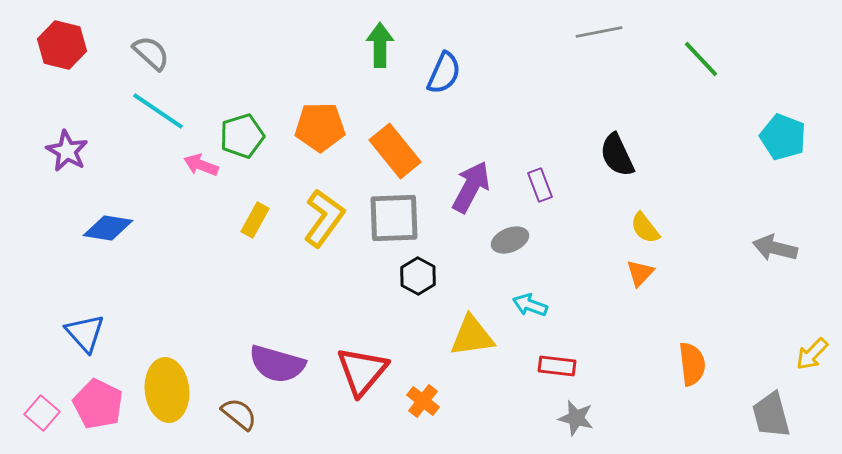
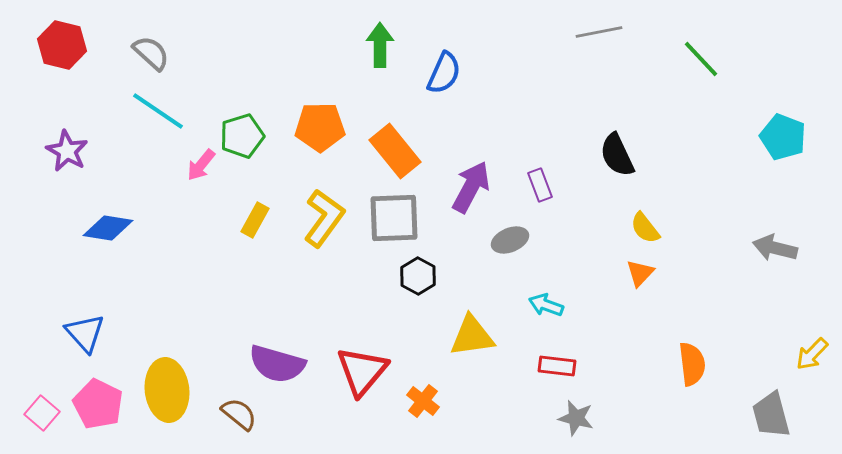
pink arrow: rotated 72 degrees counterclockwise
cyan arrow: moved 16 px right
